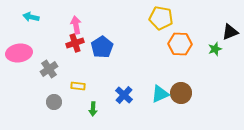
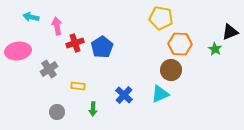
pink arrow: moved 19 px left, 1 px down
green star: rotated 24 degrees counterclockwise
pink ellipse: moved 1 px left, 2 px up
brown circle: moved 10 px left, 23 px up
gray circle: moved 3 px right, 10 px down
